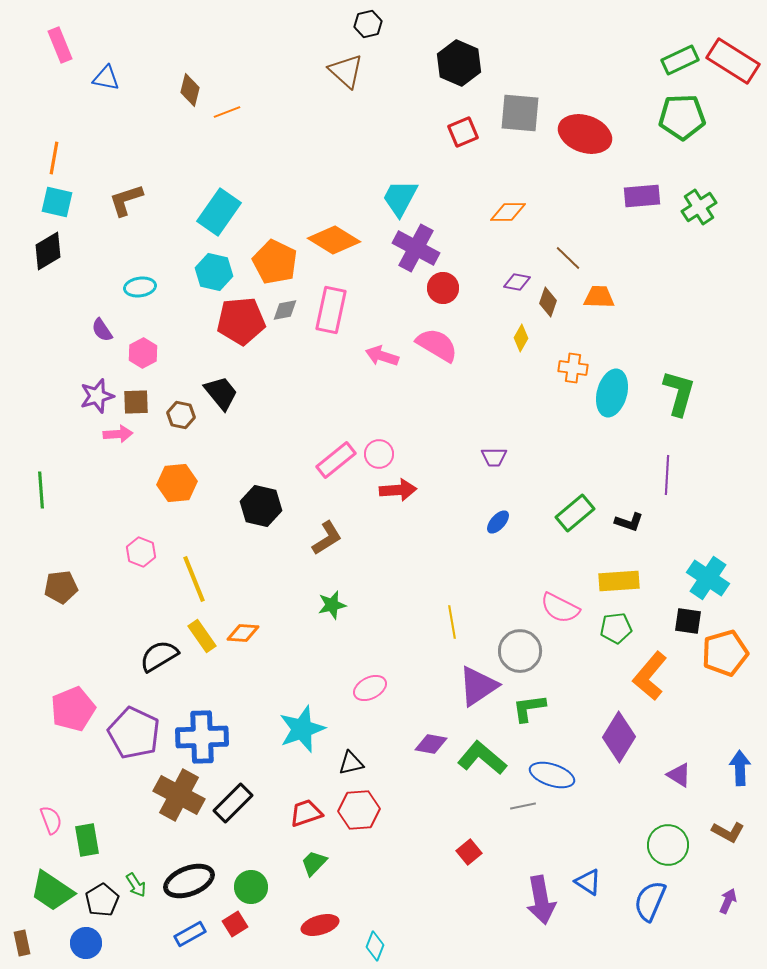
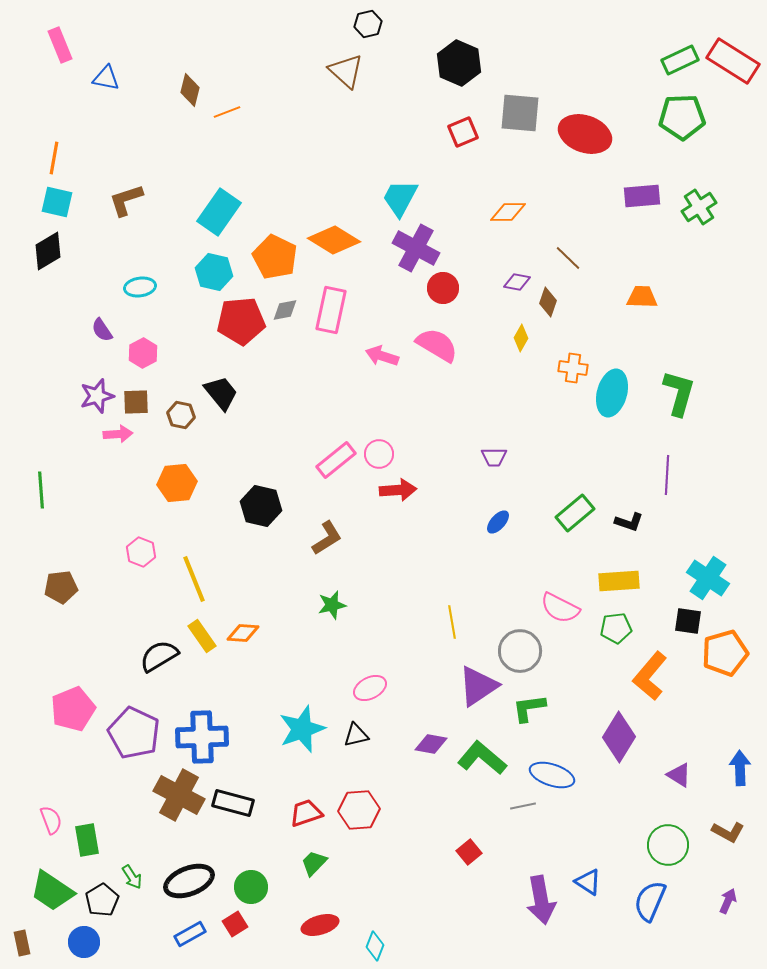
orange pentagon at (275, 262): moved 5 px up
orange trapezoid at (599, 297): moved 43 px right
black triangle at (351, 763): moved 5 px right, 28 px up
black rectangle at (233, 803): rotated 60 degrees clockwise
green arrow at (136, 885): moved 4 px left, 8 px up
blue circle at (86, 943): moved 2 px left, 1 px up
